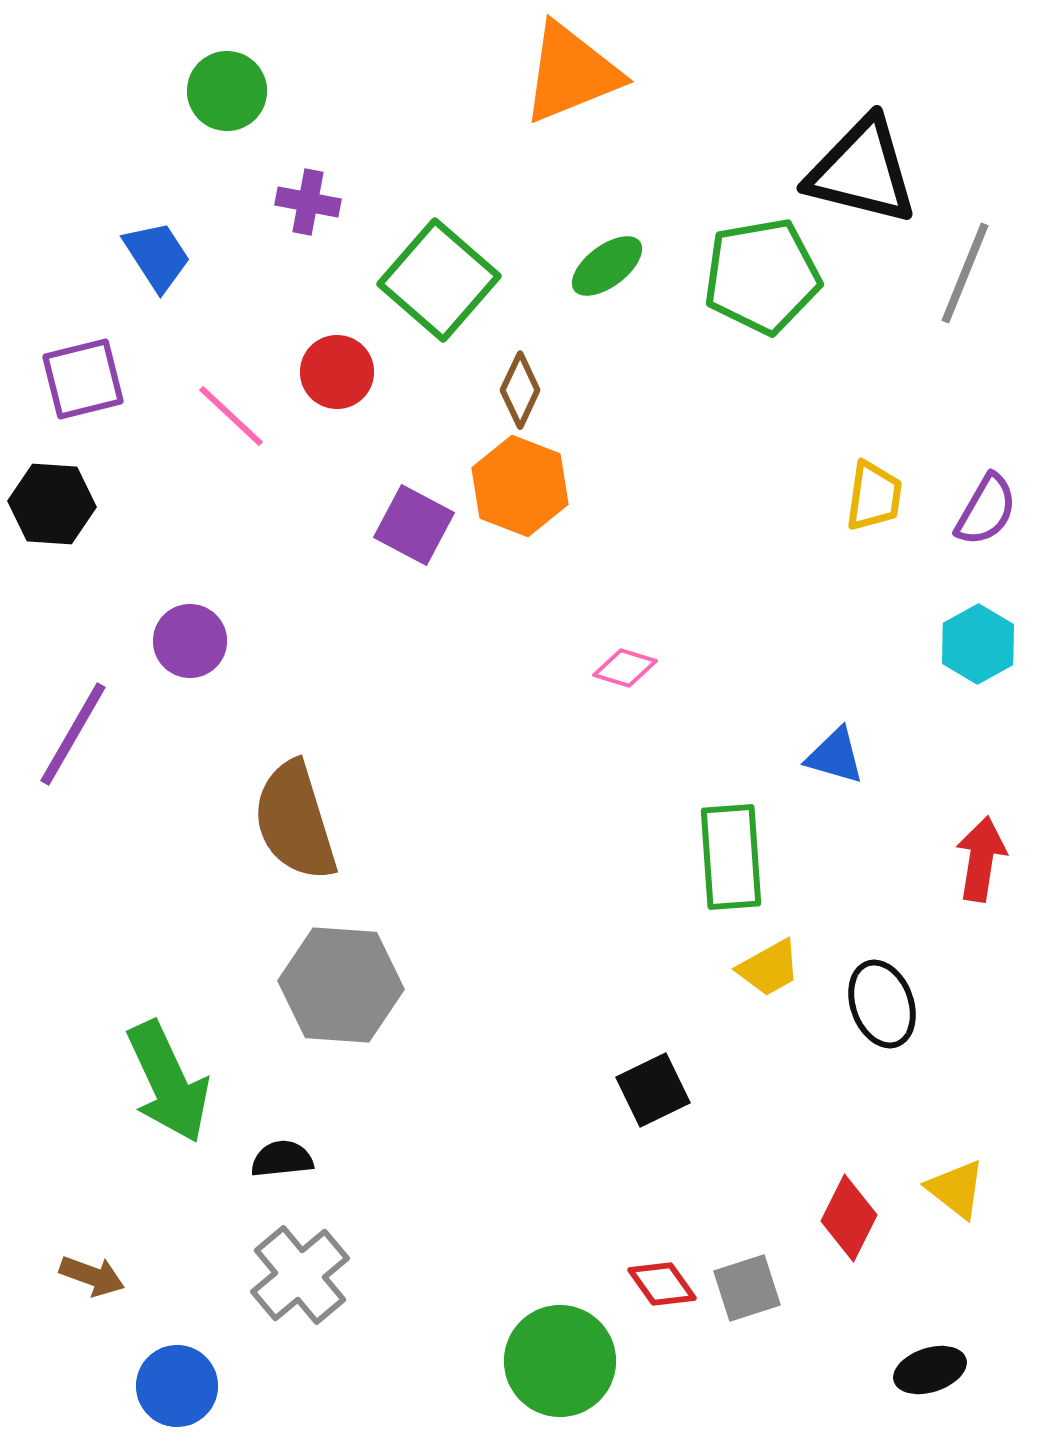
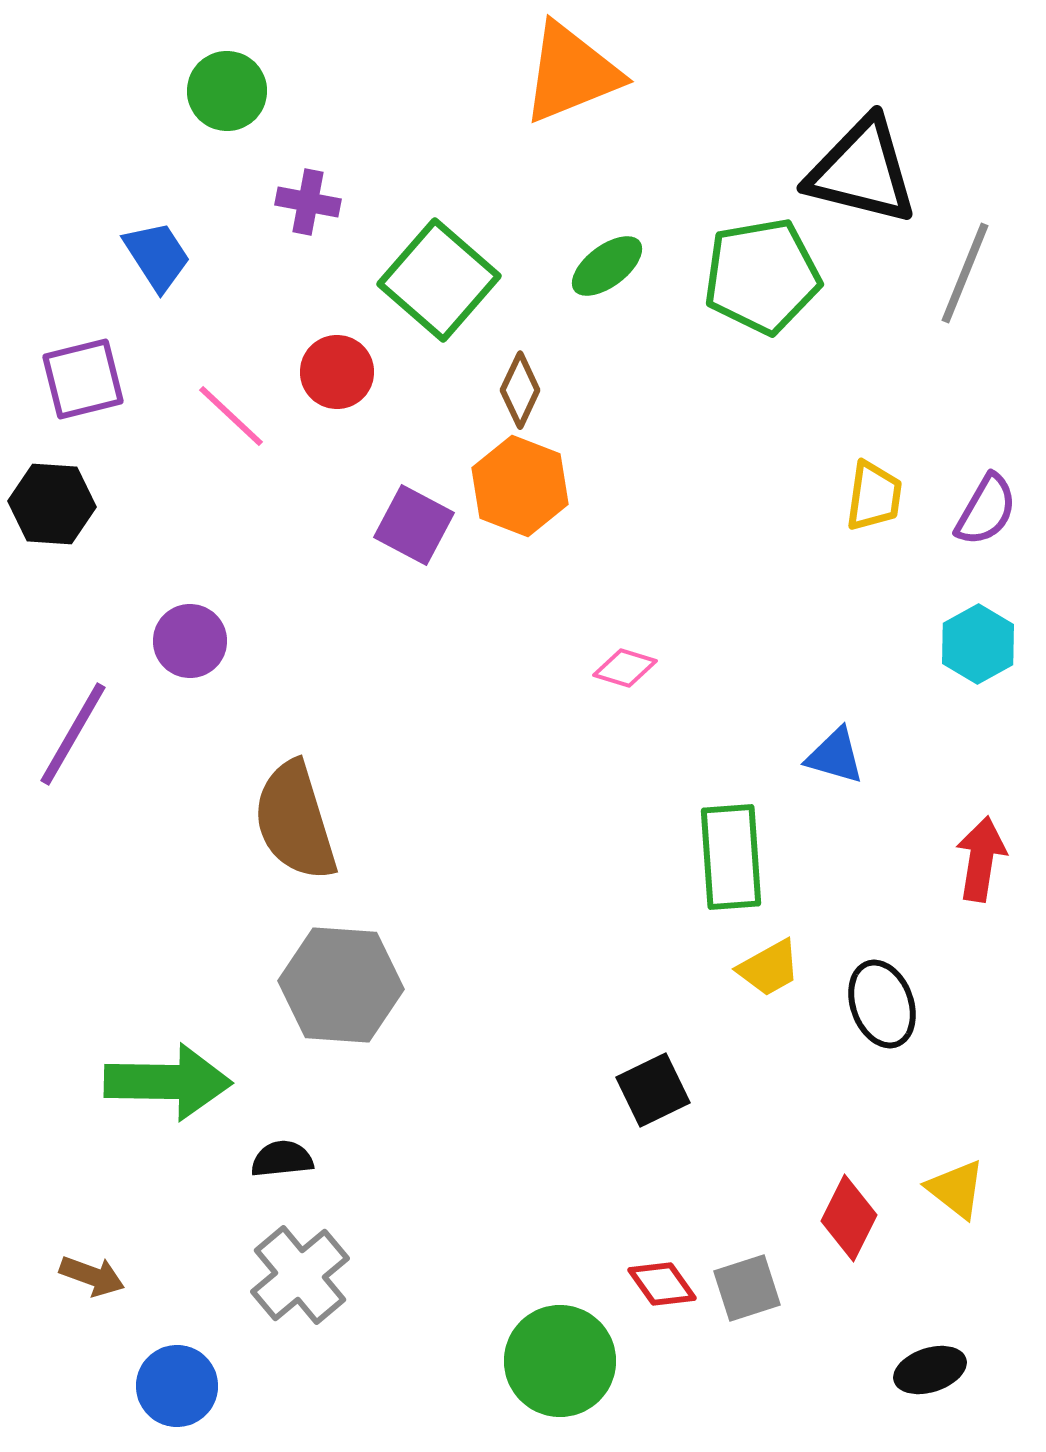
green arrow at (168, 1082): rotated 64 degrees counterclockwise
